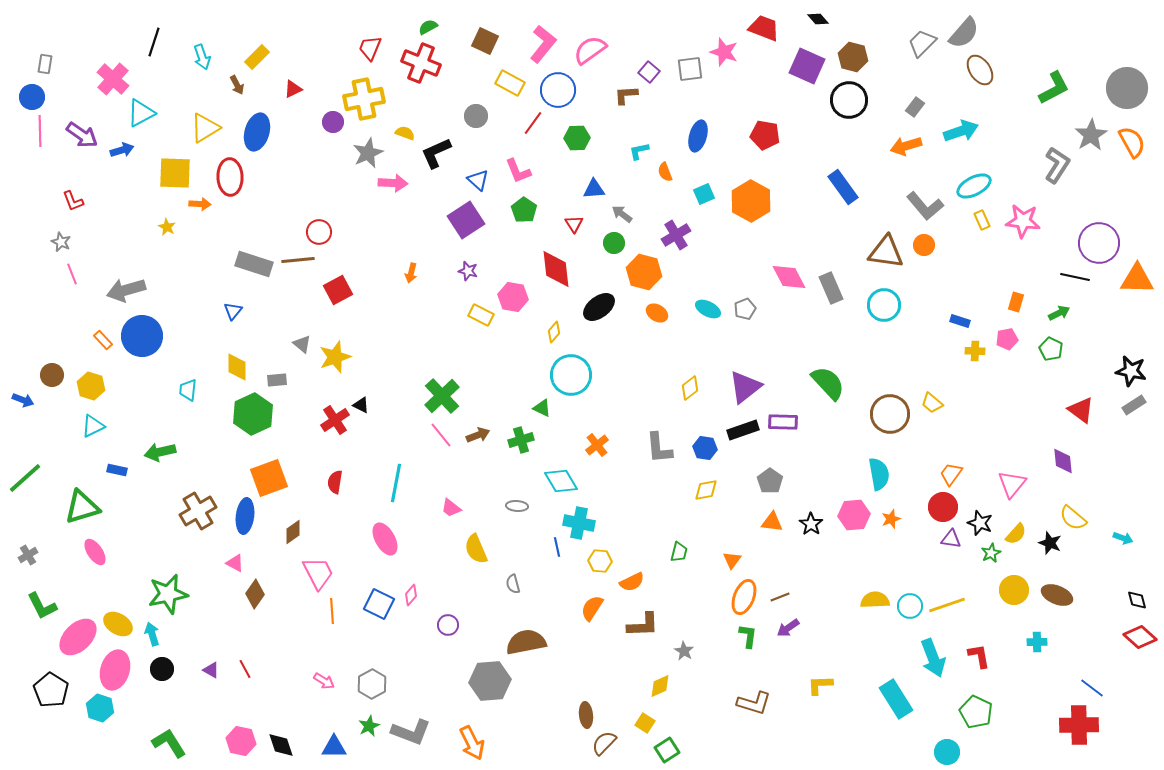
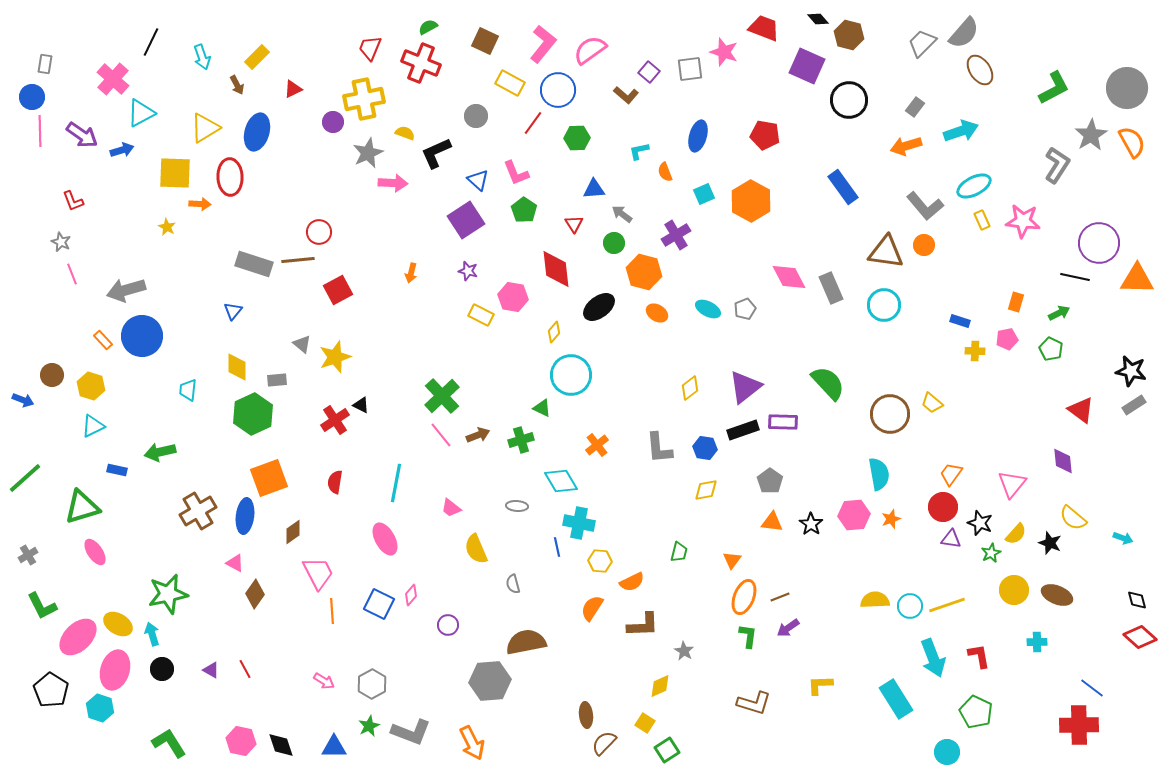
black line at (154, 42): moved 3 px left; rotated 8 degrees clockwise
brown hexagon at (853, 57): moved 4 px left, 22 px up
brown L-shape at (626, 95): rotated 135 degrees counterclockwise
pink L-shape at (518, 171): moved 2 px left, 2 px down
